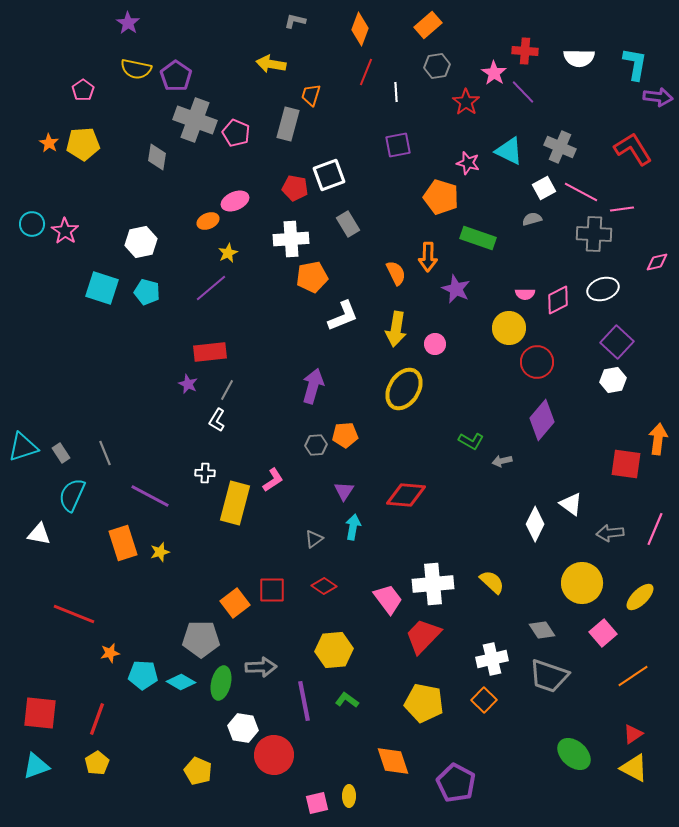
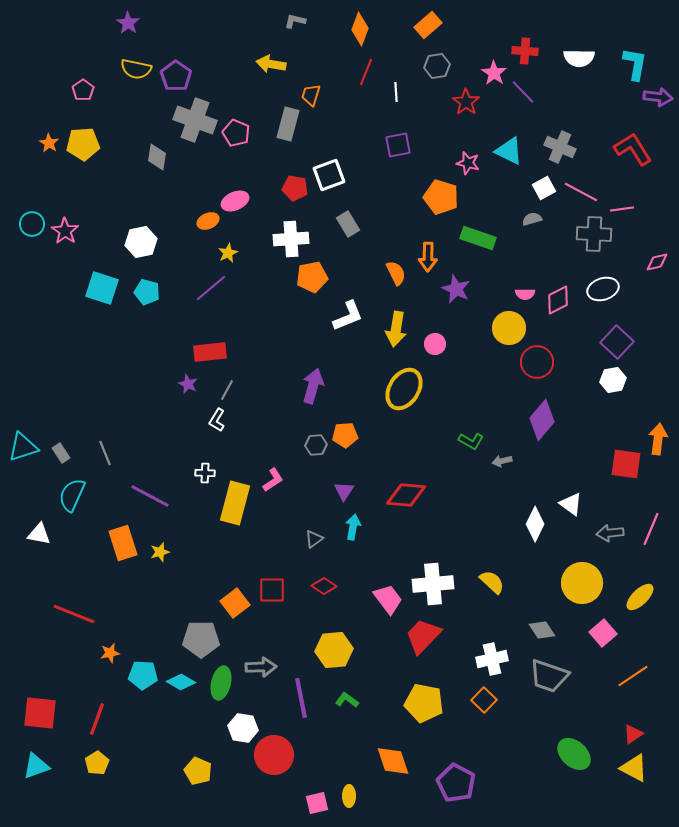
white L-shape at (343, 316): moved 5 px right
pink line at (655, 529): moved 4 px left
purple line at (304, 701): moved 3 px left, 3 px up
